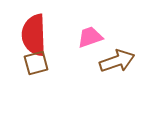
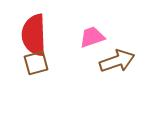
pink trapezoid: moved 2 px right
